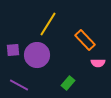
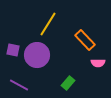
purple square: rotated 16 degrees clockwise
